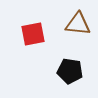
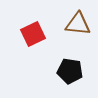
red square: rotated 15 degrees counterclockwise
